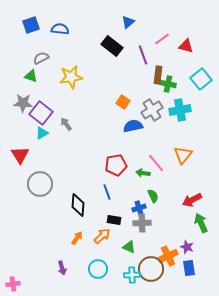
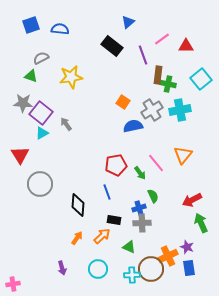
red triangle at (186, 46): rotated 14 degrees counterclockwise
green arrow at (143, 173): moved 3 px left; rotated 136 degrees counterclockwise
